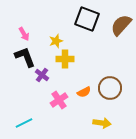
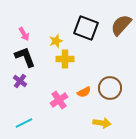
black square: moved 1 px left, 9 px down
purple cross: moved 22 px left, 6 px down
